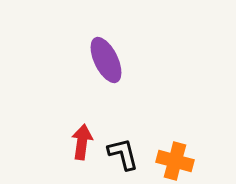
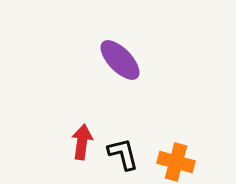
purple ellipse: moved 14 px right; rotated 18 degrees counterclockwise
orange cross: moved 1 px right, 1 px down
